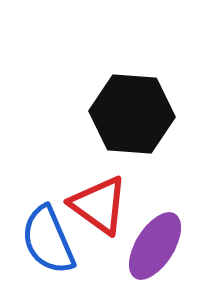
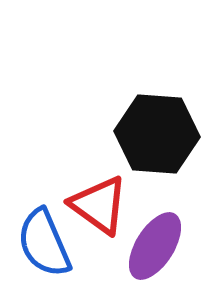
black hexagon: moved 25 px right, 20 px down
blue semicircle: moved 4 px left, 3 px down
